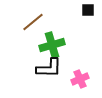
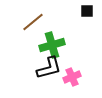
black square: moved 1 px left, 1 px down
black L-shape: rotated 16 degrees counterclockwise
pink cross: moved 8 px left, 2 px up
